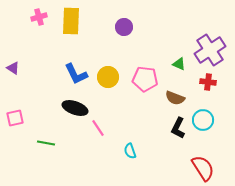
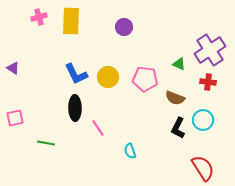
black ellipse: rotated 70 degrees clockwise
